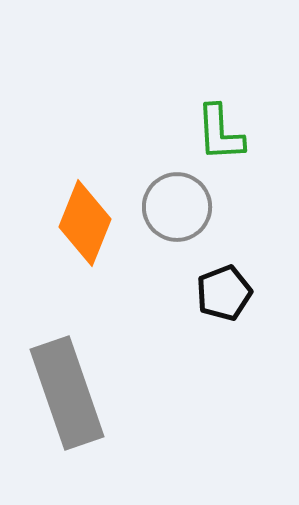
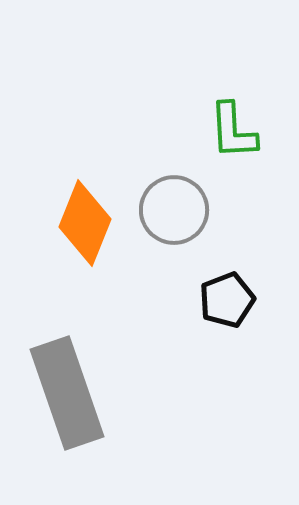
green L-shape: moved 13 px right, 2 px up
gray circle: moved 3 px left, 3 px down
black pentagon: moved 3 px right, 7 px down
